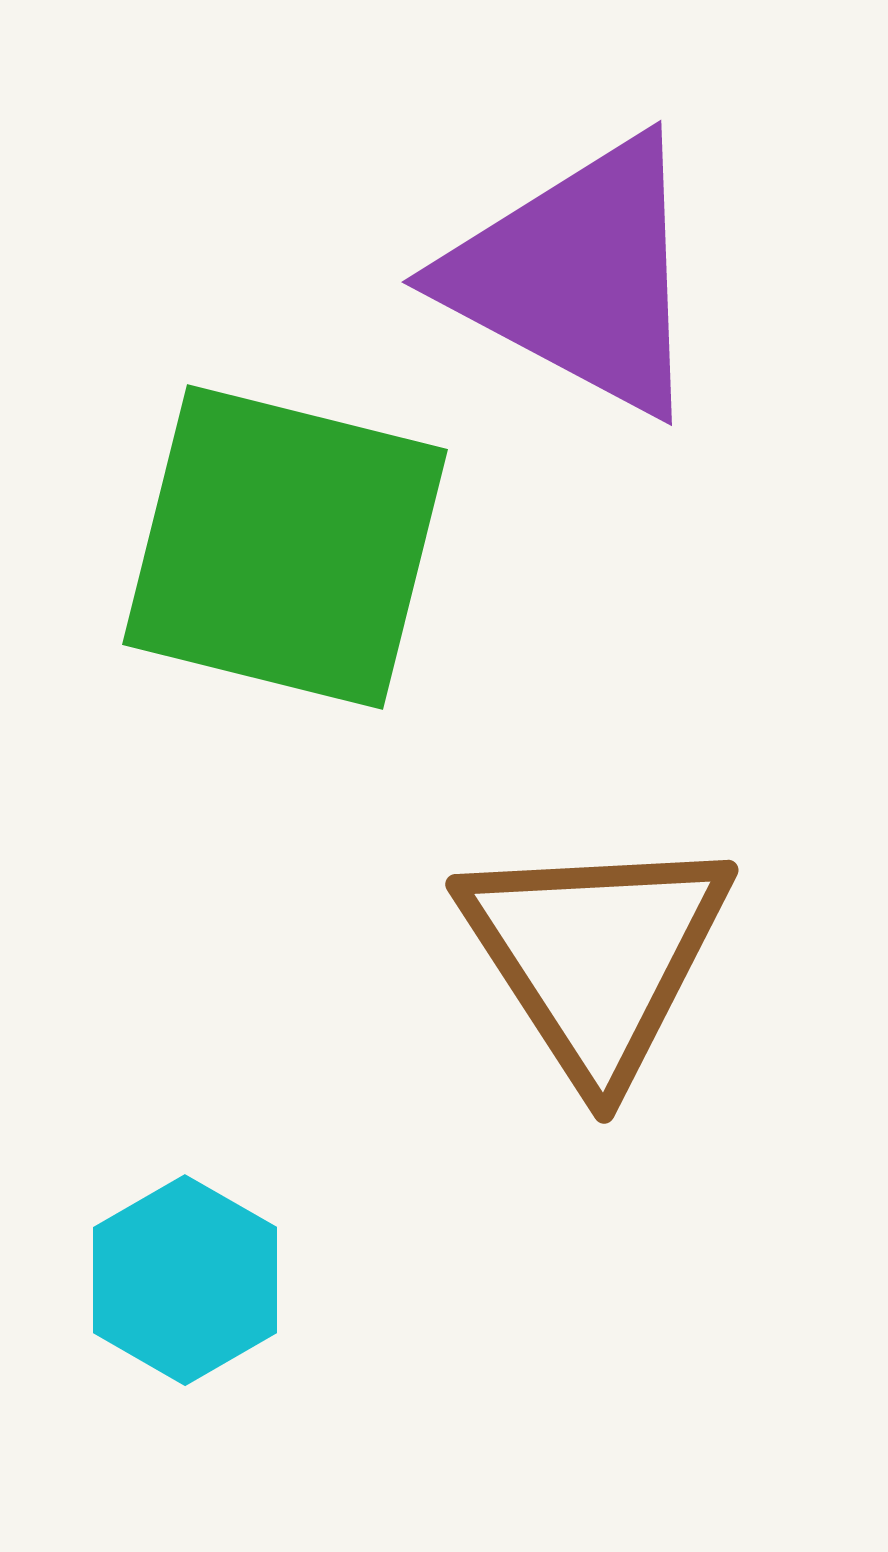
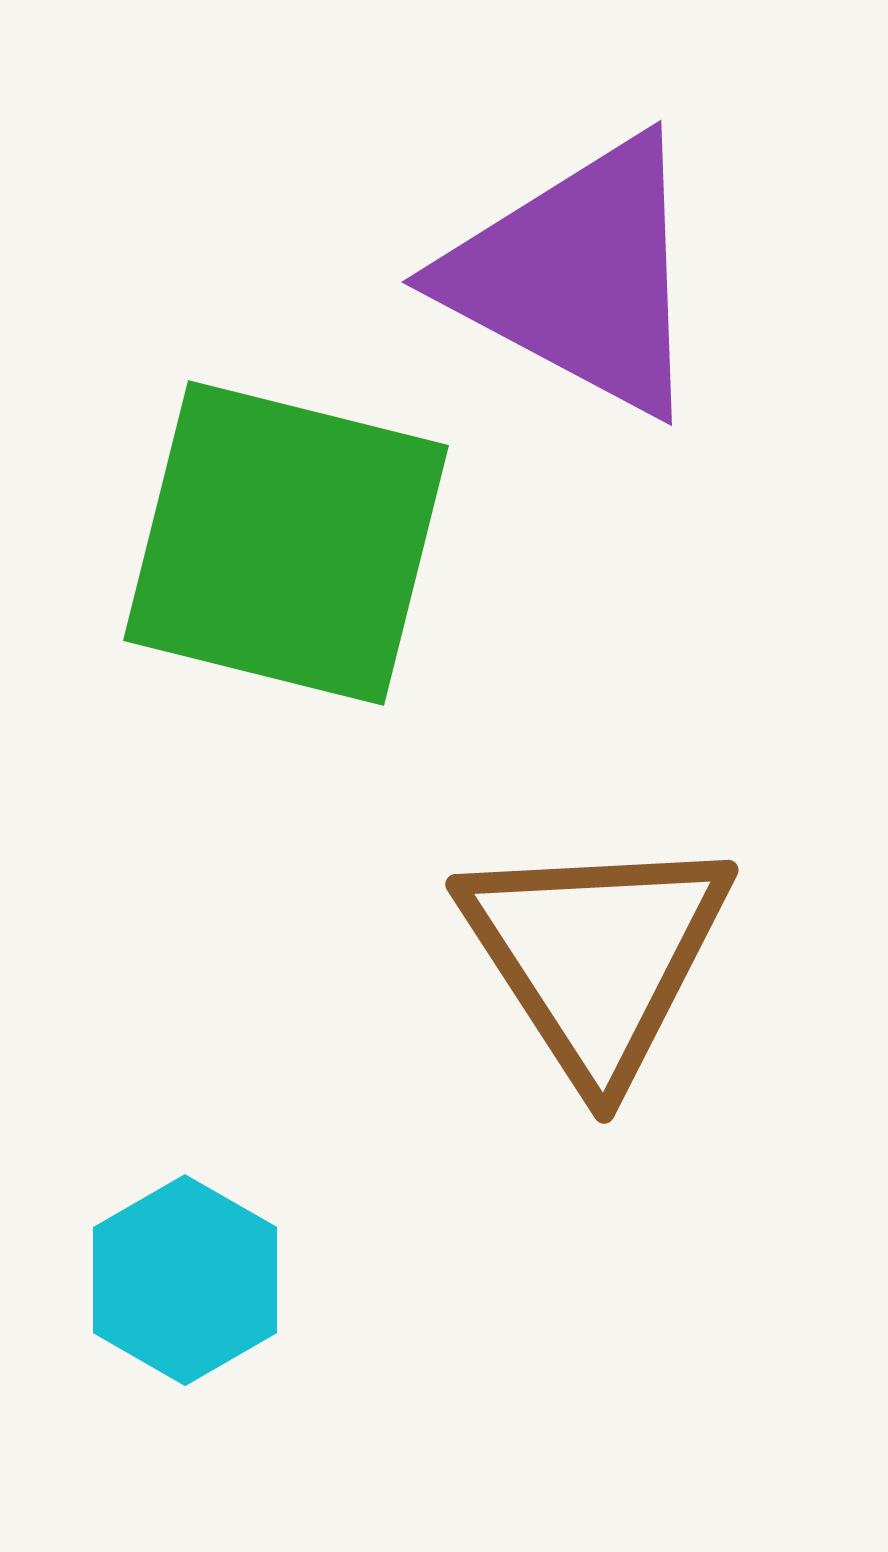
green square: moved 1 px right, 4 px up
